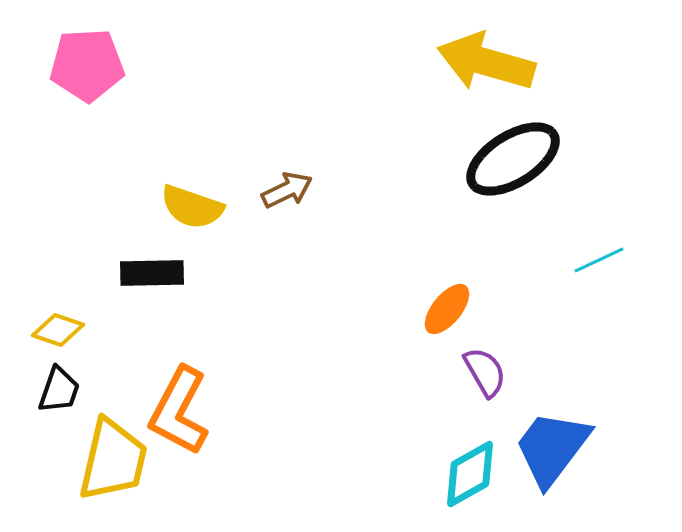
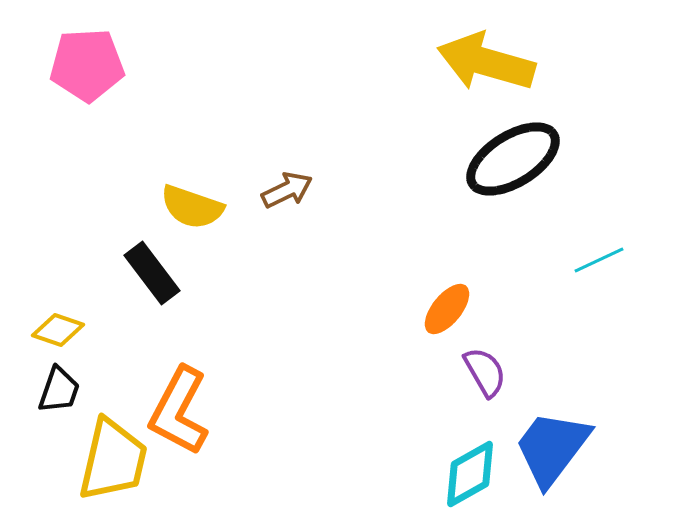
black rectangle: rotated 54 degrees clockwise
